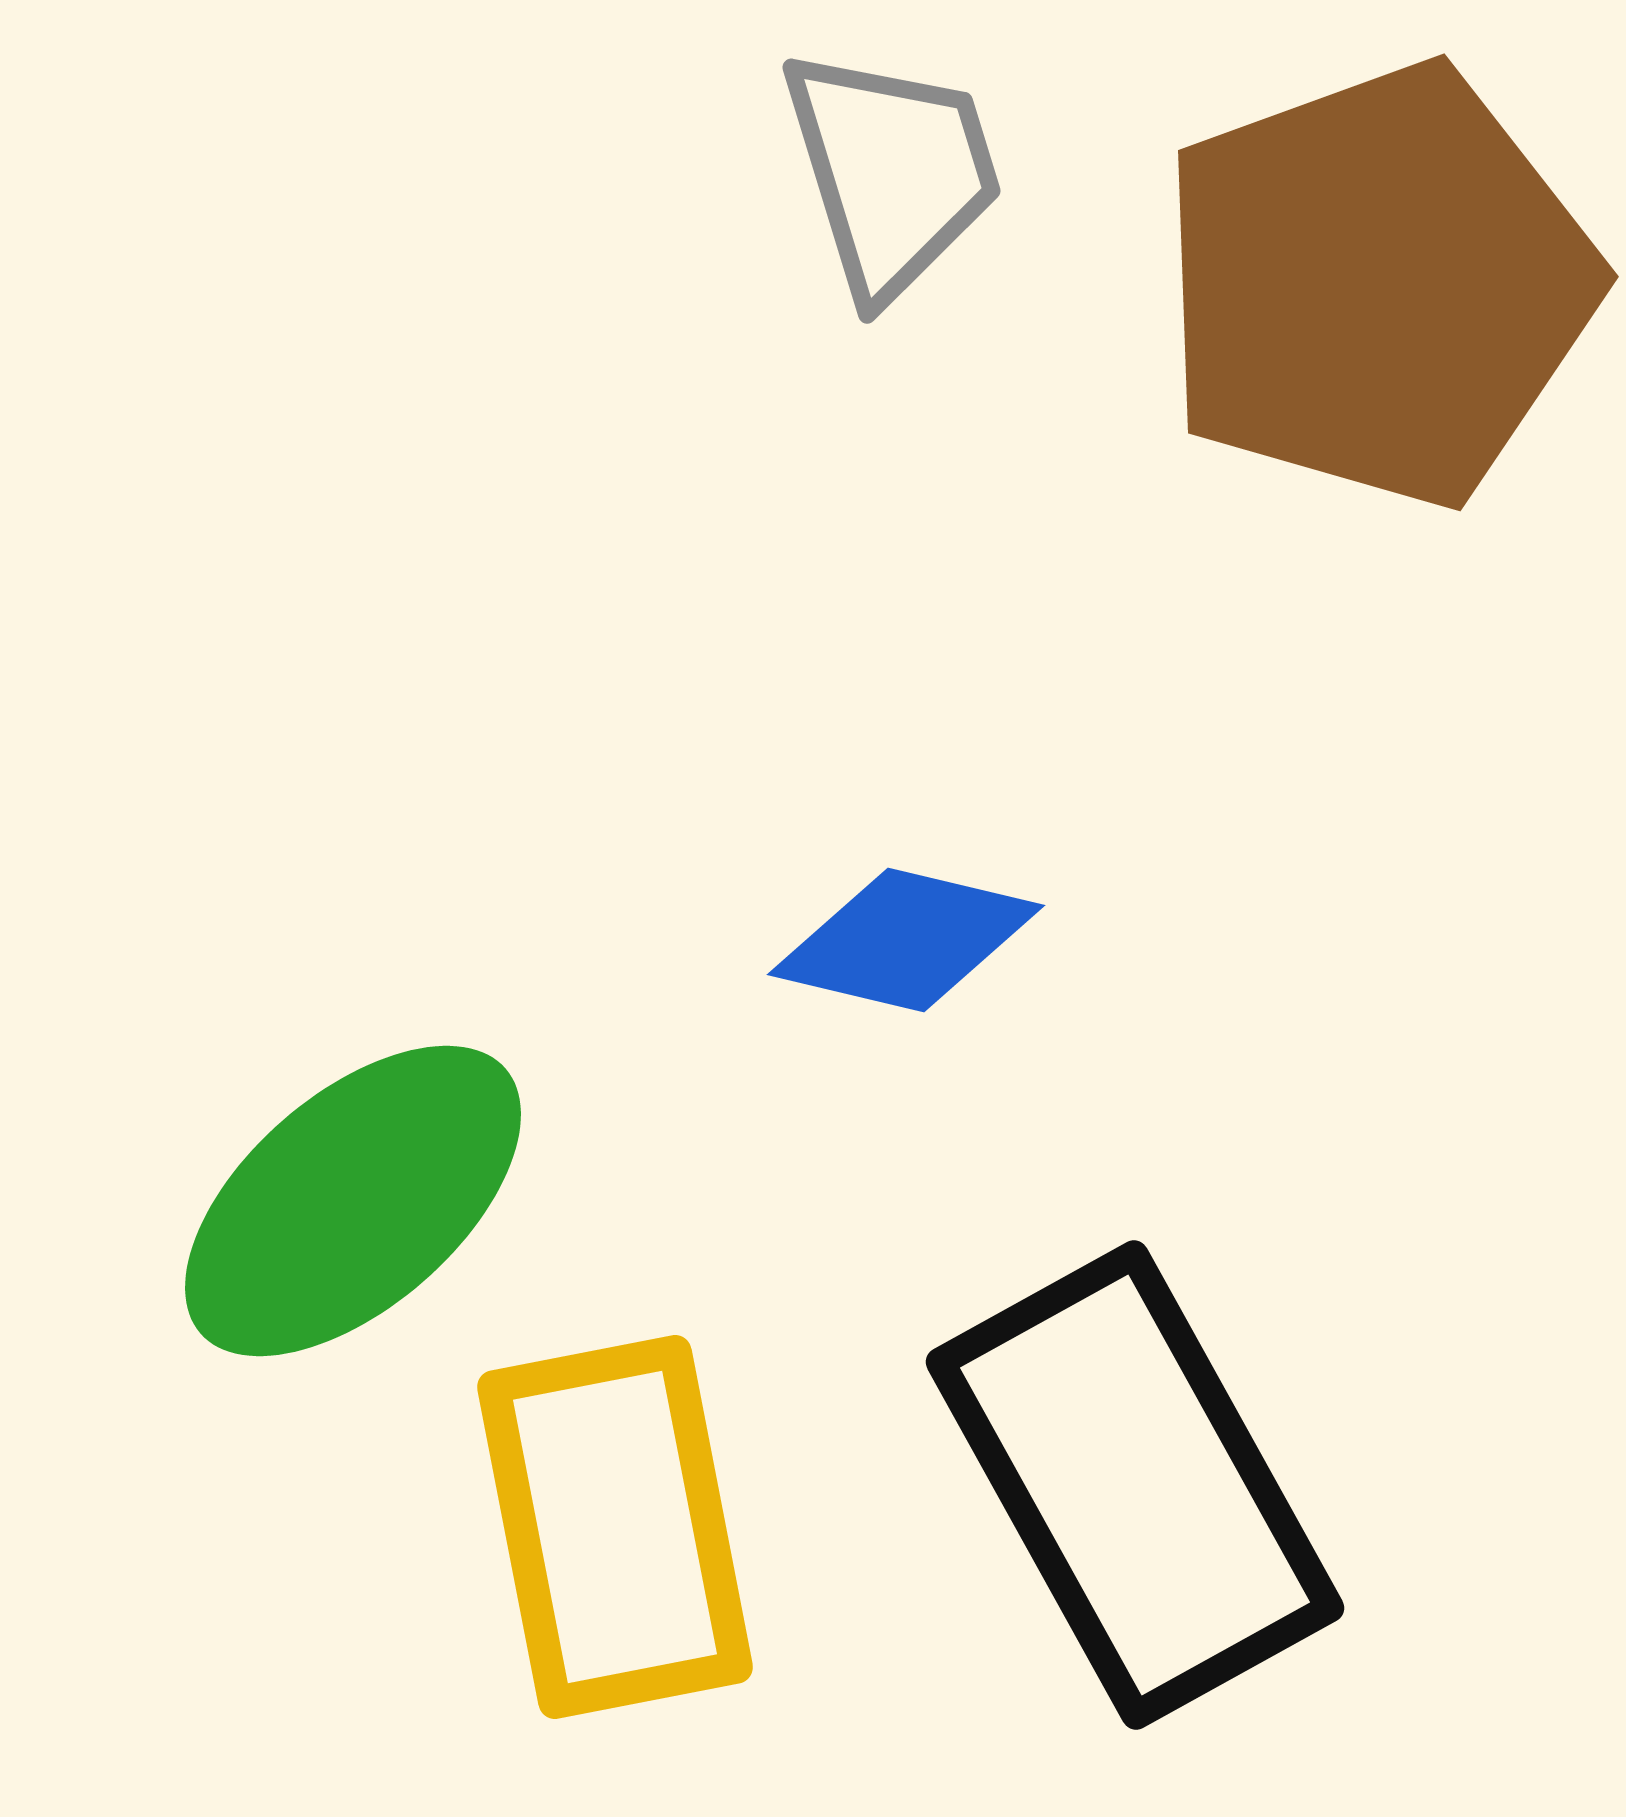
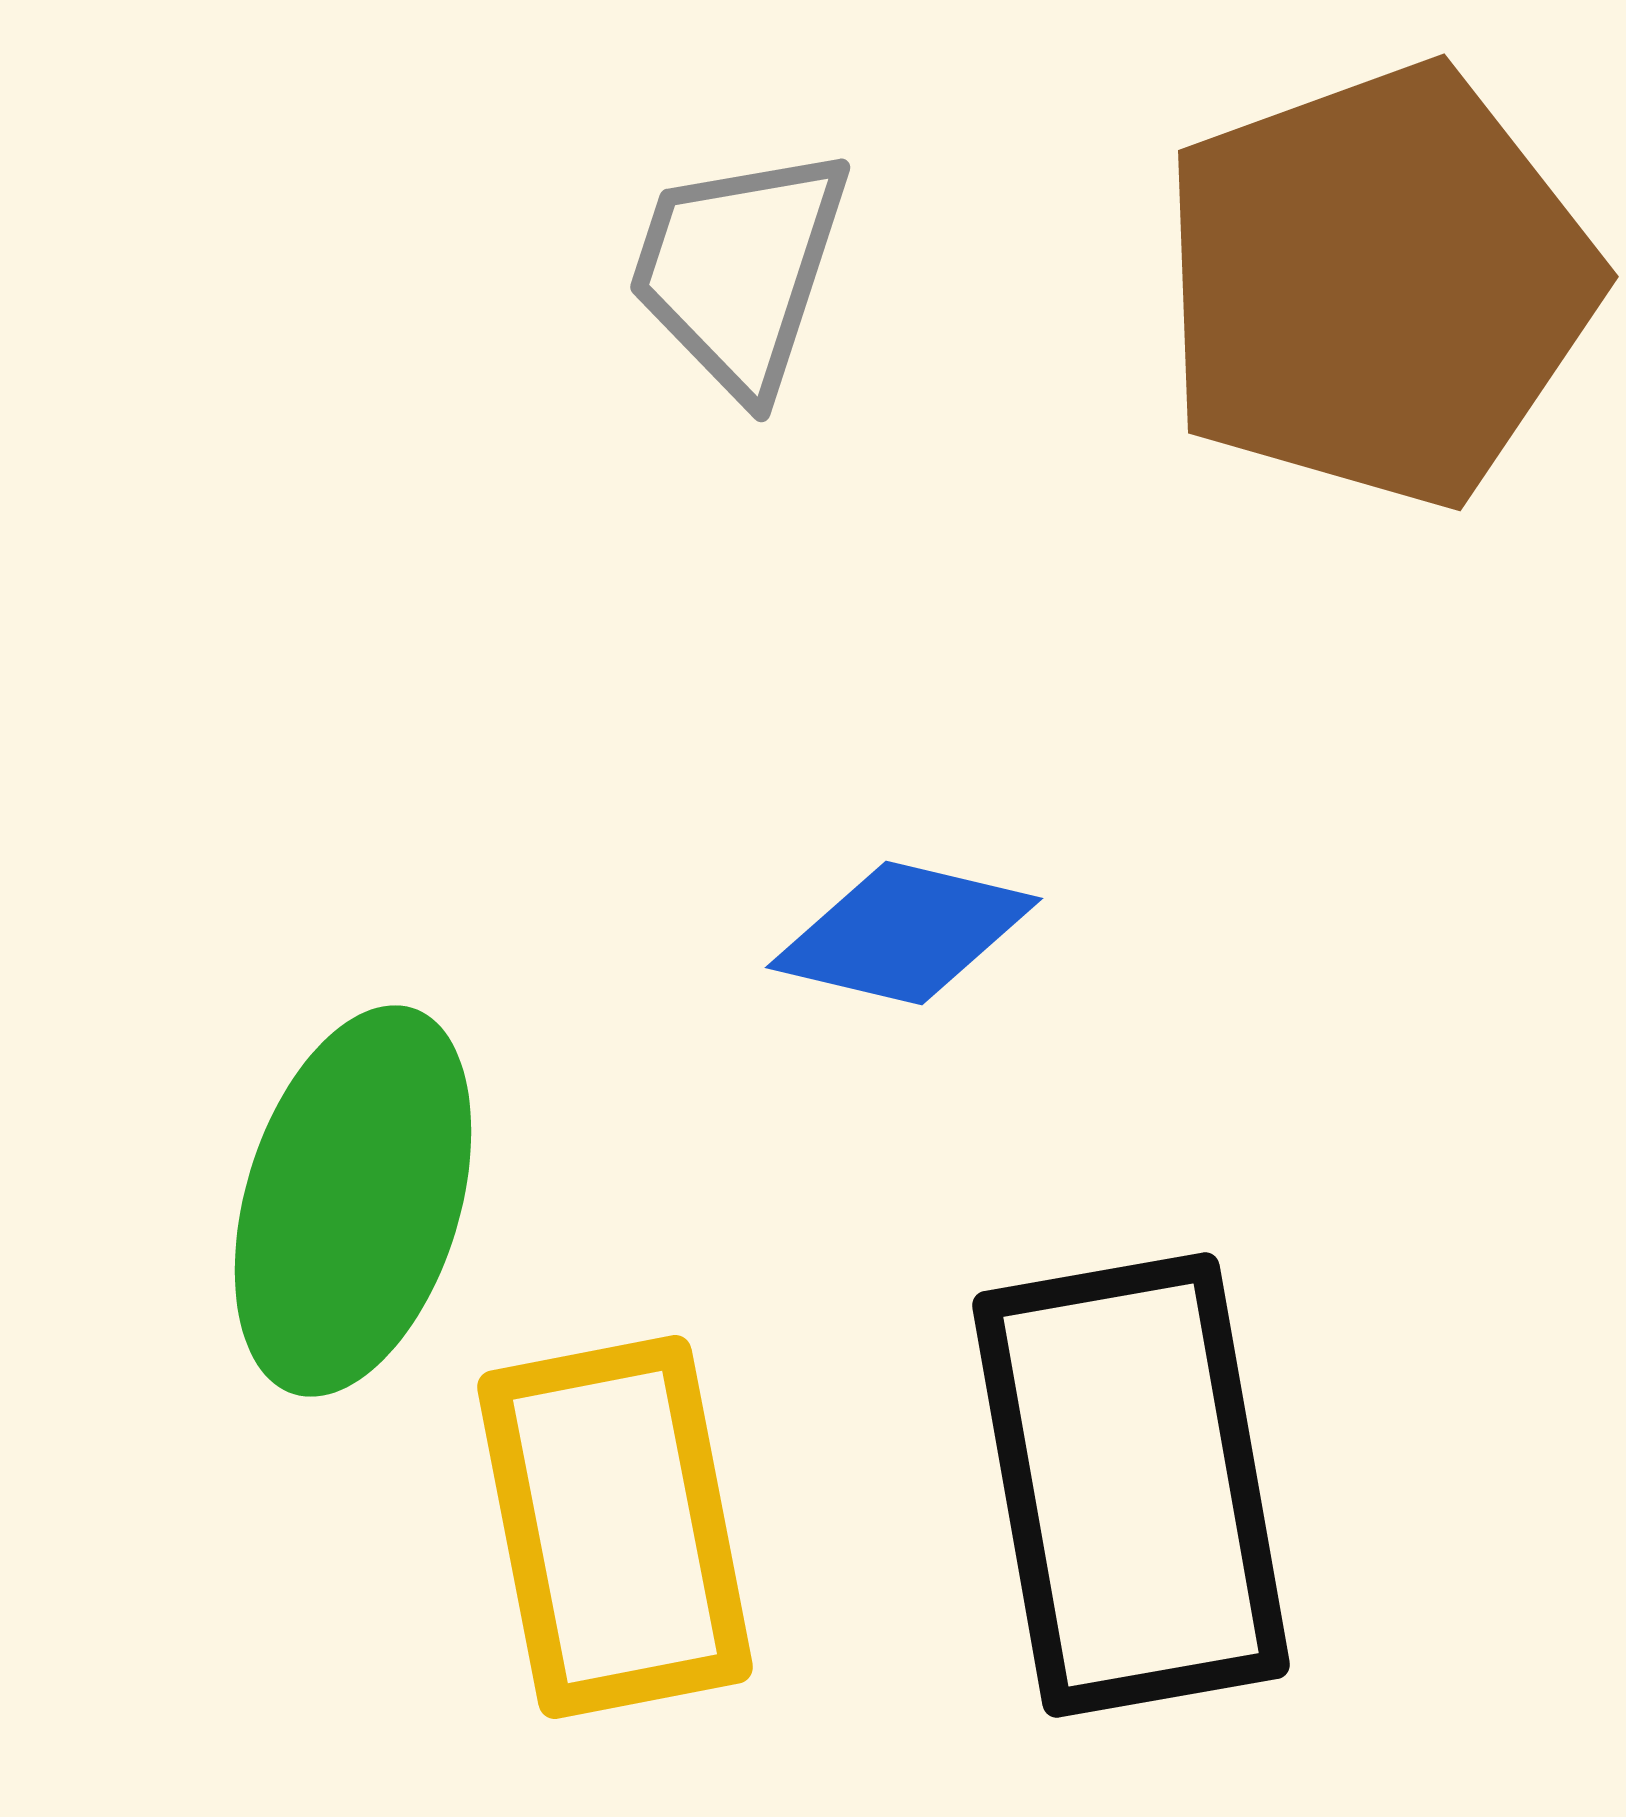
gray trapezoid: moved 153 px left, 98 px down; rotated 145 degrees counterclockwise
blue diamond: moved 2 px left, 7 px up
green ellipse: rotated 32 degrees counterclockwise
black rectangle: moved 4 px left; rotated 19 degrees clockwise
